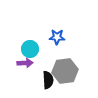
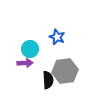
blue star: rotated 21 degrees clockwise
